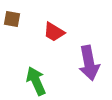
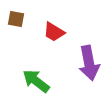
brown square: moved 4 px right
green arrow: rotated 28 degrees counterclockwise
